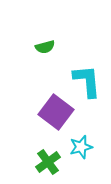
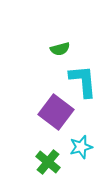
green semicircle: moved 15 px right, 2 px down
cyan L-shape: moved 4 px left
green cross: rotated 15 degrees counterclockwise
